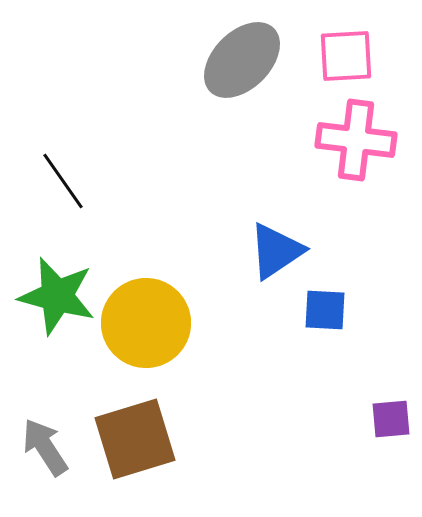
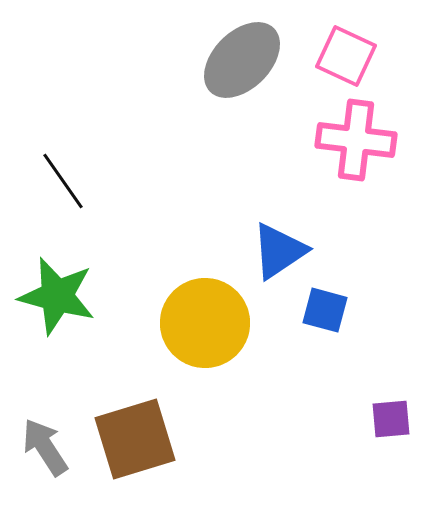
pink square: rotated 28 degrees clockwise
blue triangle: moved 3 px right
blue square: rotated 12 degrees clockwise
yellow circle: moved 59 px right
